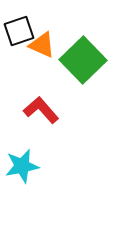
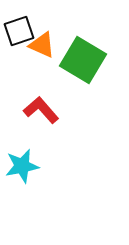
green square: rotated 15 degrees counterclockwise
